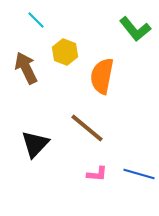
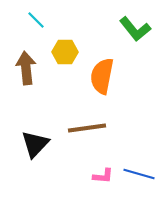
yellow hexagon: rotated 20 degrees counterclockwise
brown arrow: rotated 20 degrees clockwise
brown line: rotated 48 degrees counterclockwise
pink L-shape: moved 6 px right, 2 px down
